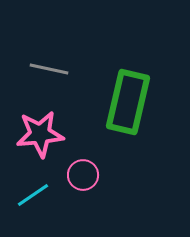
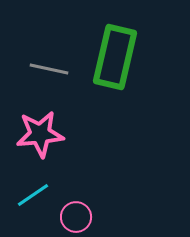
green rectangle: moved 13 px left, 45 px up
pink circle: moved 7 px left, 42 px down
